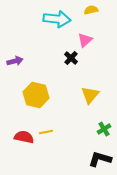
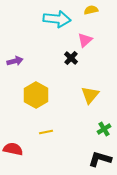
yellow hexagon: rotated 15 degrees clockwise
red semicircle: moved 11 px left, 12 px down
